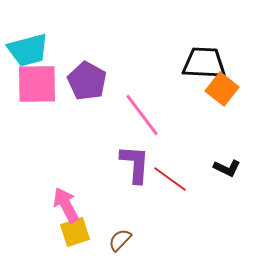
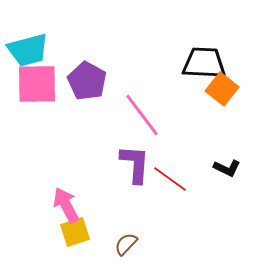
brown semicircle: moved 6 px right, 4 px down
